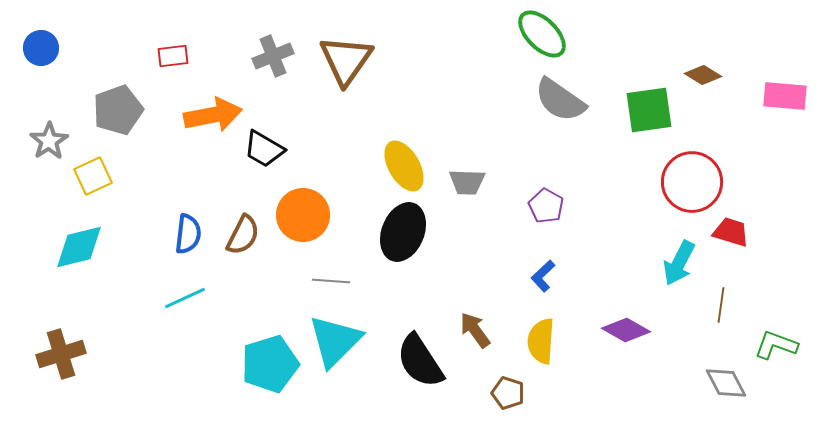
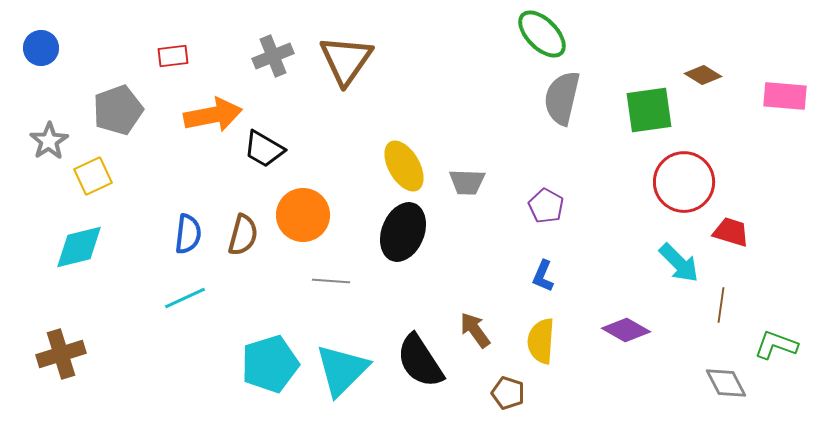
gray semicircle: moved 2 px right, 2 px up; rotated 68 degrees clockwise
red circle: moved 8 px left
brown semicircle: rotated 12 degrees counterclockwise
cyan arrow: rotated 72 degrees counterclockwise
blue L-shape: rotated 24 degrees counterclockwise
cyan triangle: moved 7 px right, 29 px down
